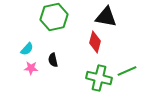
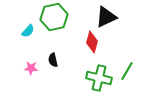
black triangle: rotated 35 degrees counterclockwise
red diamond: moved 3 px left
cyan semicircle: moved 1 px right, 18 px up
green line: rotated 36 degrees counterclockwise
